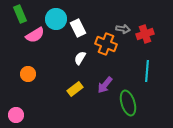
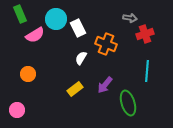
gray arrow: moved 7 px right, 11 px up
white semicircle: moved 1 px right
pink circle: moved 1 px right, 5 px up
